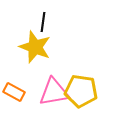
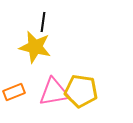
yellow star: rotated 8 degrees counterclockwise
orange rectangle: rotated 50 degrees counterclockwise
